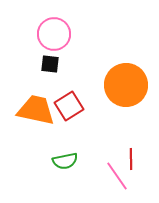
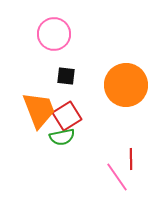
black square: moved 16 px right, 12 px down
red square: moved 2 px left, 10 px down
orange trapezoid: moved 3 px right; rotated 57 degrees clockwise
green semicircle: moved 3 px left, 24 px up
pink line: moved 1 px down
